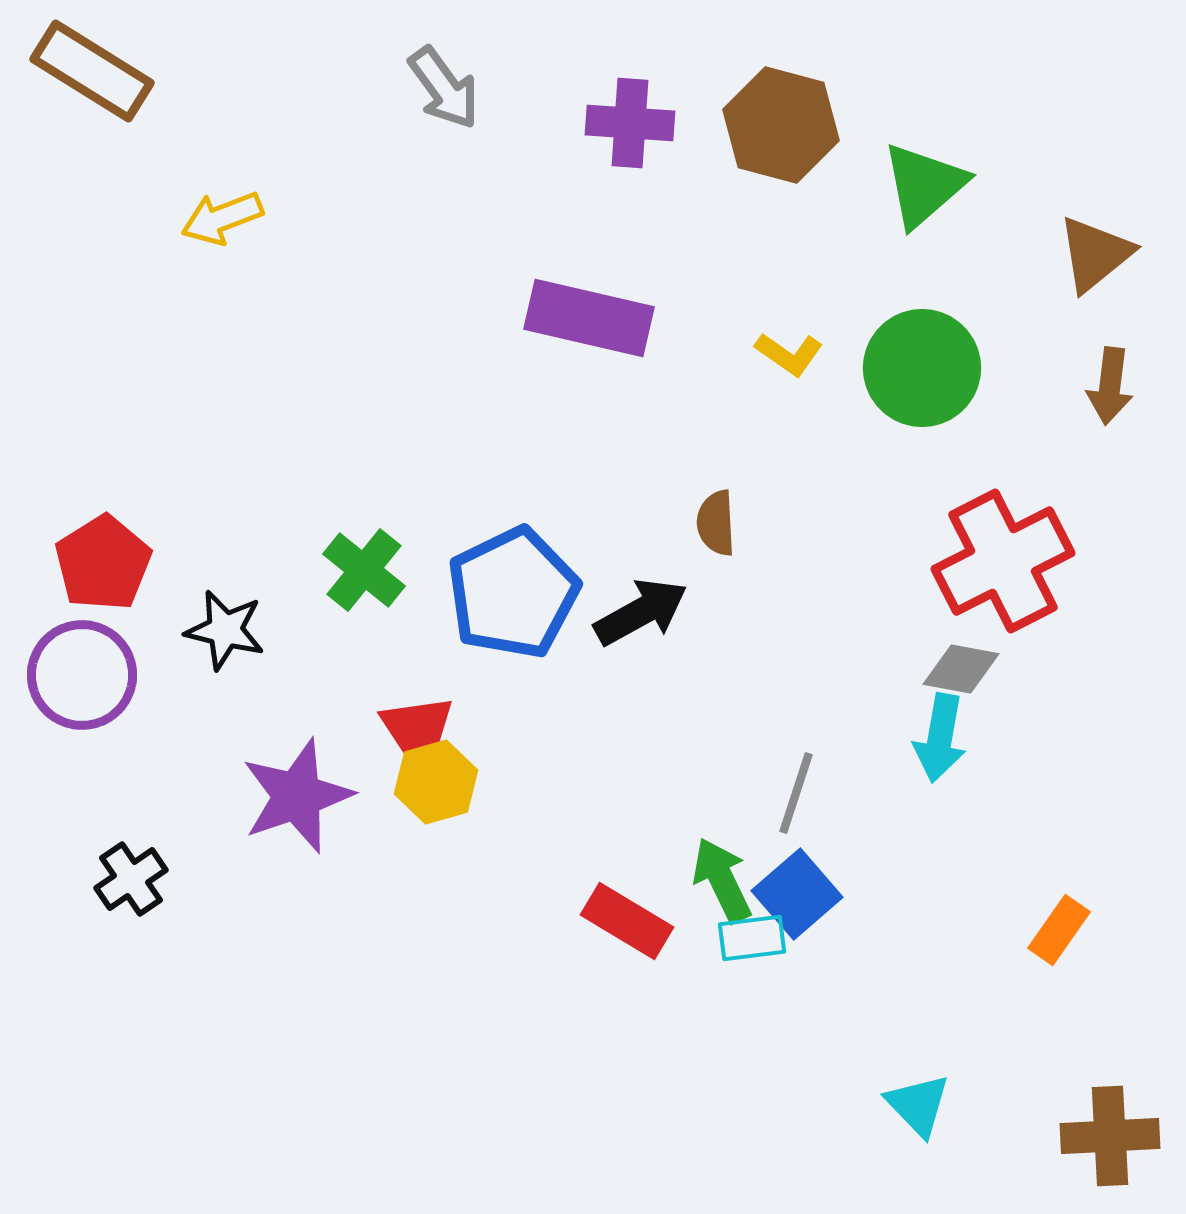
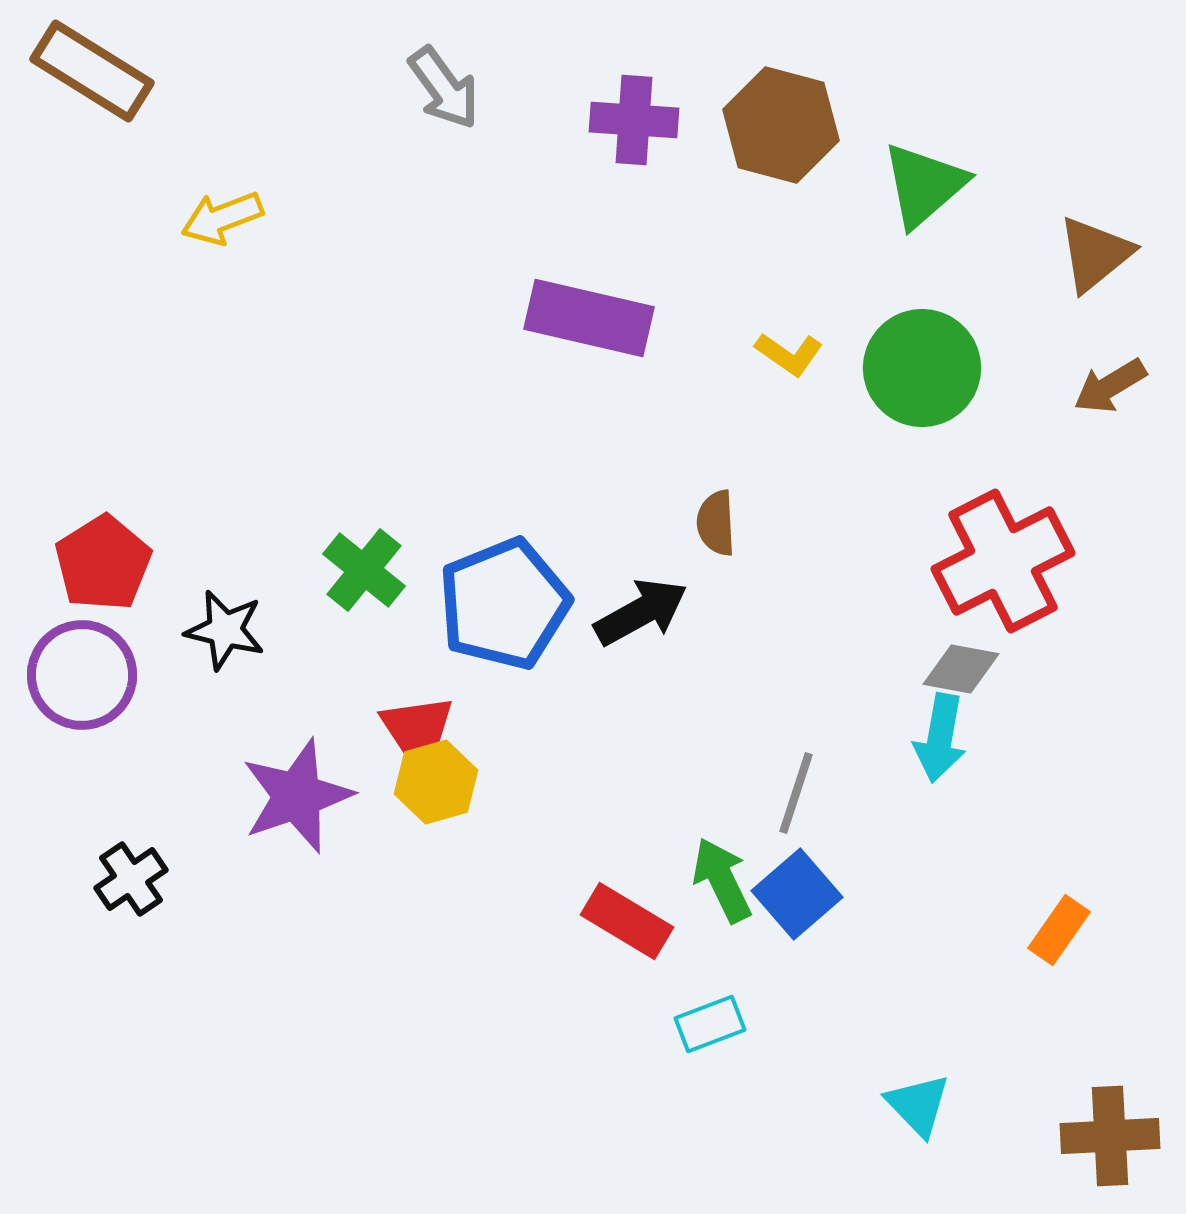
purple cross: moved 4 px right, 3 px up
brown arrow: rotated 52 degrees clockwise
blue pentagon: moved 9 px left, 11 px down; rotated 4 degrees clockwise
cyan rectangle: moved 42 px left, 86 px down; rotated 14 degrees counterclockwise
